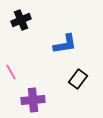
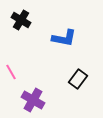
black cross: rotated 36 degrees counterclockwise
blue L-shape: moved 1 px left, 6 px up; rotated 20 degrees clockwise
purple cross: rotated 35 degrees clockwise
